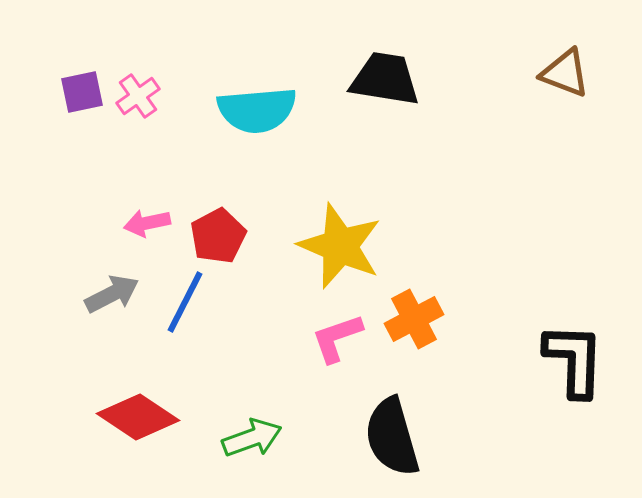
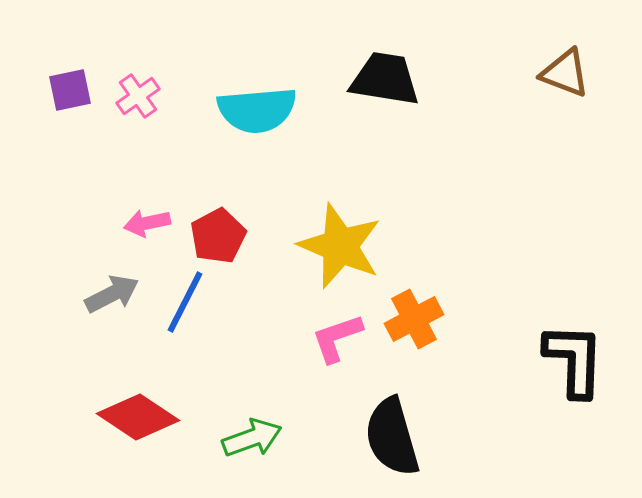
purple square: moved 12 px left, 2 px up
